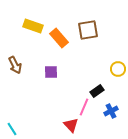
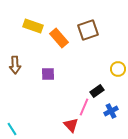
brown square: rotated 10 degrees counterclockwise
brown arrow: rotated 24 degrees clockwise
purple square: moved 3 px left, 2 px down
